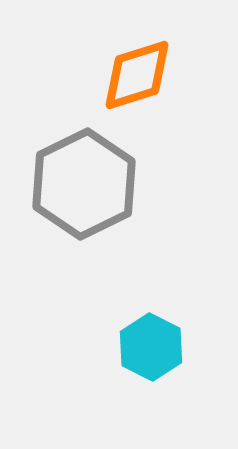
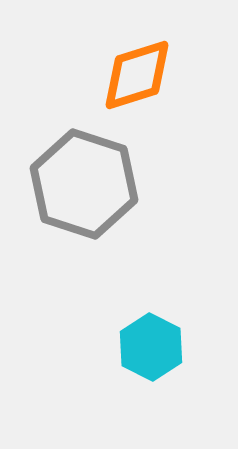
gray hexagon: rotated 16 degrees counterclockwise
